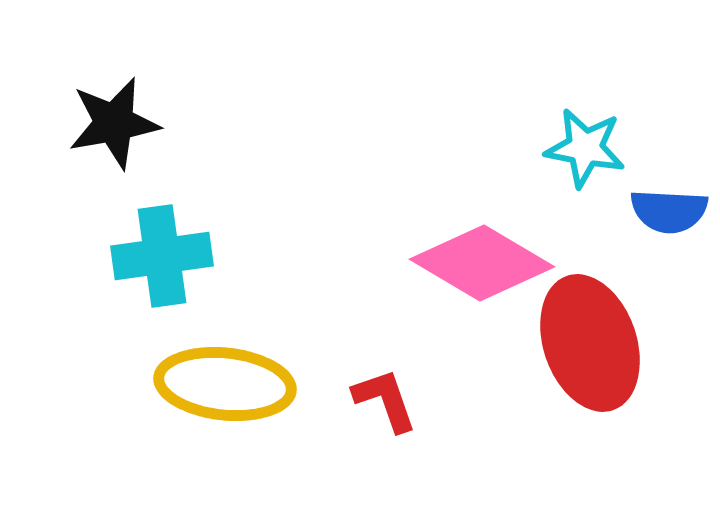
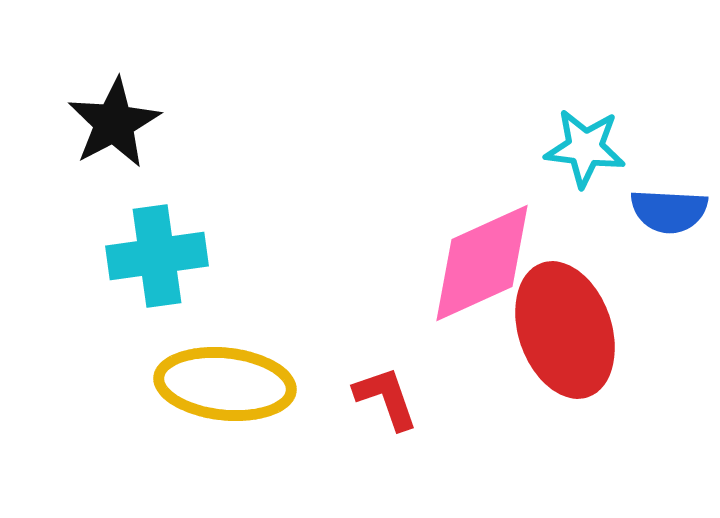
black star: rotated 18 degrees counterclockwise
cyan star: rotated 4 degrees counterclockwise
cyan cross: moved 5 px left
pink diamond: rotated 55 degrees counterclockwise
red ellipse: moved 25 px left, 13 px up
red L-shape: moved 1 px right, 2 px up
